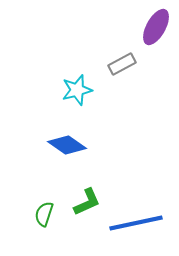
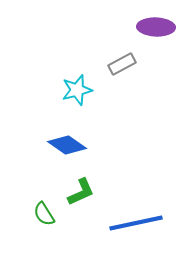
purple ellipse: rotated 63 degrees clockwise
green L-shape: moved 6 px left, 10 px up
green semicircle: rotated 50 degrees counterclockwise
